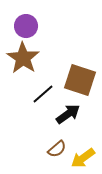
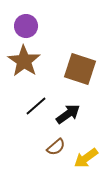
brown star: moved 1 px right, 3 px down
brown square: moved 11 px up
black line: moved 7 px left, 12 px down
brown semicircle: moved 1 px left, 2 px up
yellow arrow: moved 3 px right
